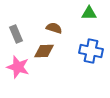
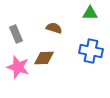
green triangle: moved 1 px right
brown diamond: moved 7 px down
